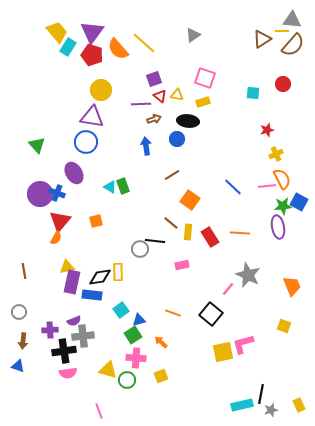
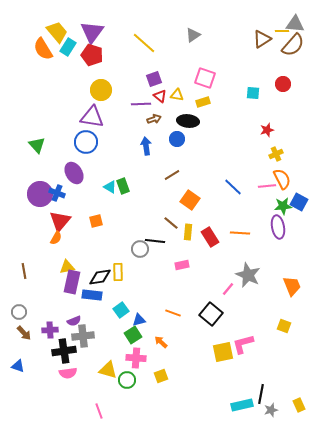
gray triangle at (292, 20): moved 3 px right, 4 px down
orange semicircle at (118, 49): moved 75 px left; rotated 10 degrees clockwise
brown arrow at (23, 341): moved 1 px right, 8 px up; rotated 49 degrees counterclockwise
